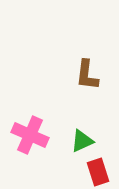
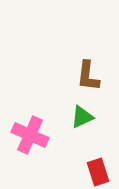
brown L-shape: moved 1 px right, 1 px down
green triangle: moved 24 px up
